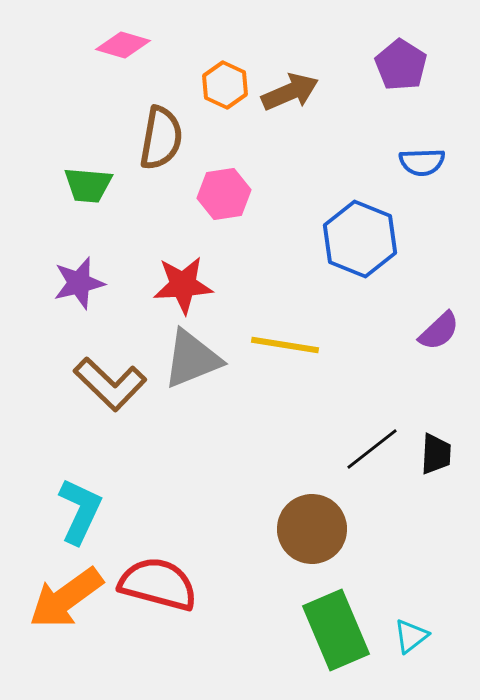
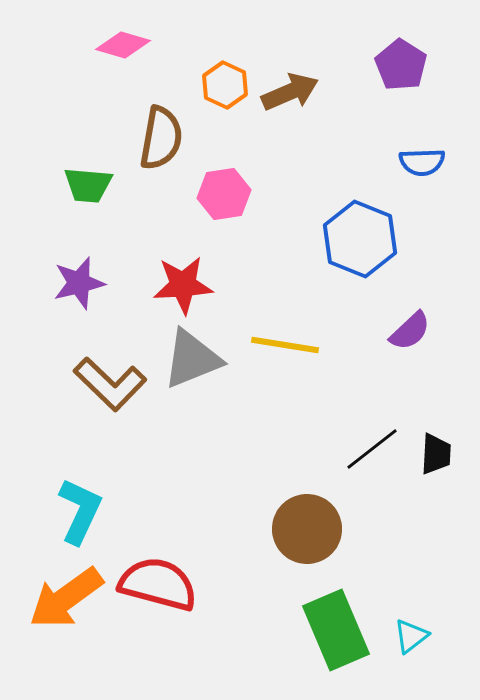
purple semicircle: moved 29 px left
brown circle: moved 5 px left
